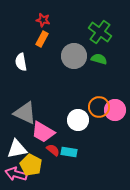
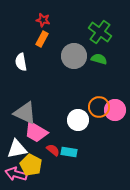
pink trapezoid: moved 7 px left
